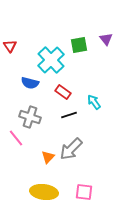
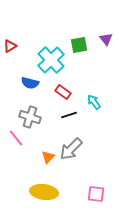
red triangle: rotated 32 degrees clockwise
pink square: moved 12 px right, 2 px down
